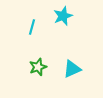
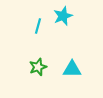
cyan line: moved 6 px right, 1 px up
cyan triangle: rotated 24 degrees clockwise
